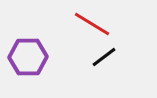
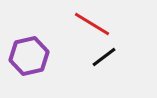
purple hexagon: moved 1 px right, 1 px up; rotated 12 degrees counterclockwise
